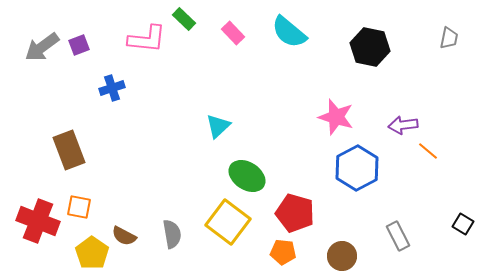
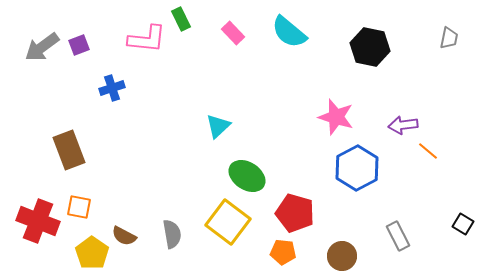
green rectangle: moved 3 px left; rotated 20 degrees clockwise
